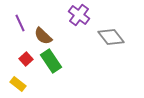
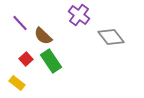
purple line: rotated 18 degrees counterclockwise
yellow rectangle: moved 1 px left, 1 px up
